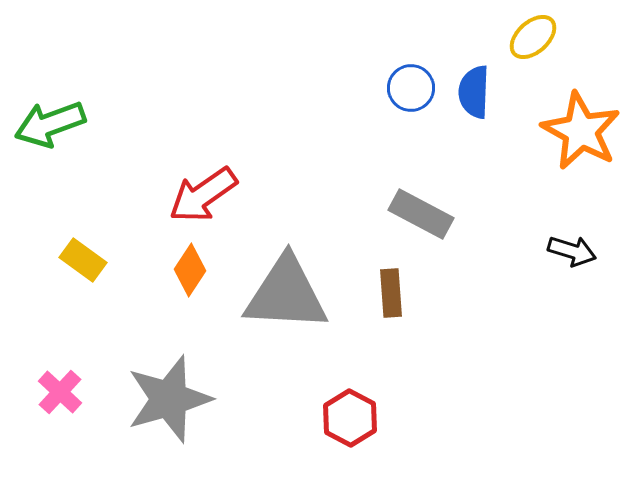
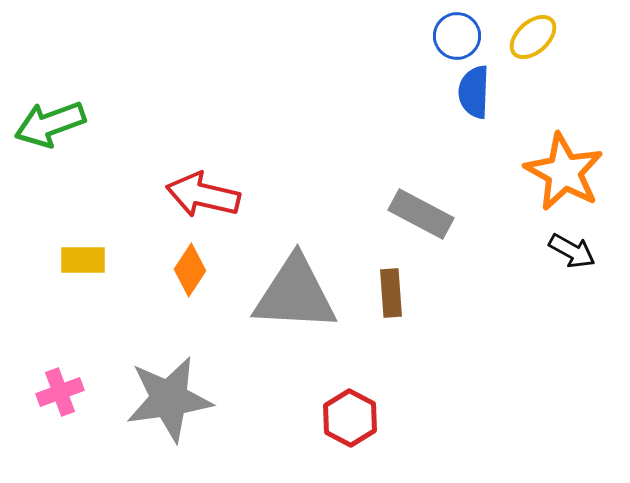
blue circle: moved 46 px right, 52 px up
orange star: moved 17 px left, 41 px down
red arrow: rotated 48 degrees clockwise
black arrow: rotated 12 degrees clockwise
yellow rectangle: rotated 36 degrees counterclockwise
gray triangle: moved 9 px right
pink cross: rotated 27 degrees clockwise
gray star: rotated 8 degrees clockwise
